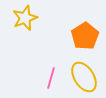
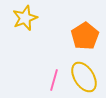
pink line: moved 3 px right, 2 px down
